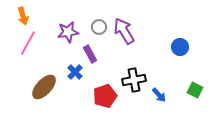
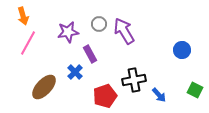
gray circle: moved 3 px up
blue circle: moved 2 px right, 3 px down
